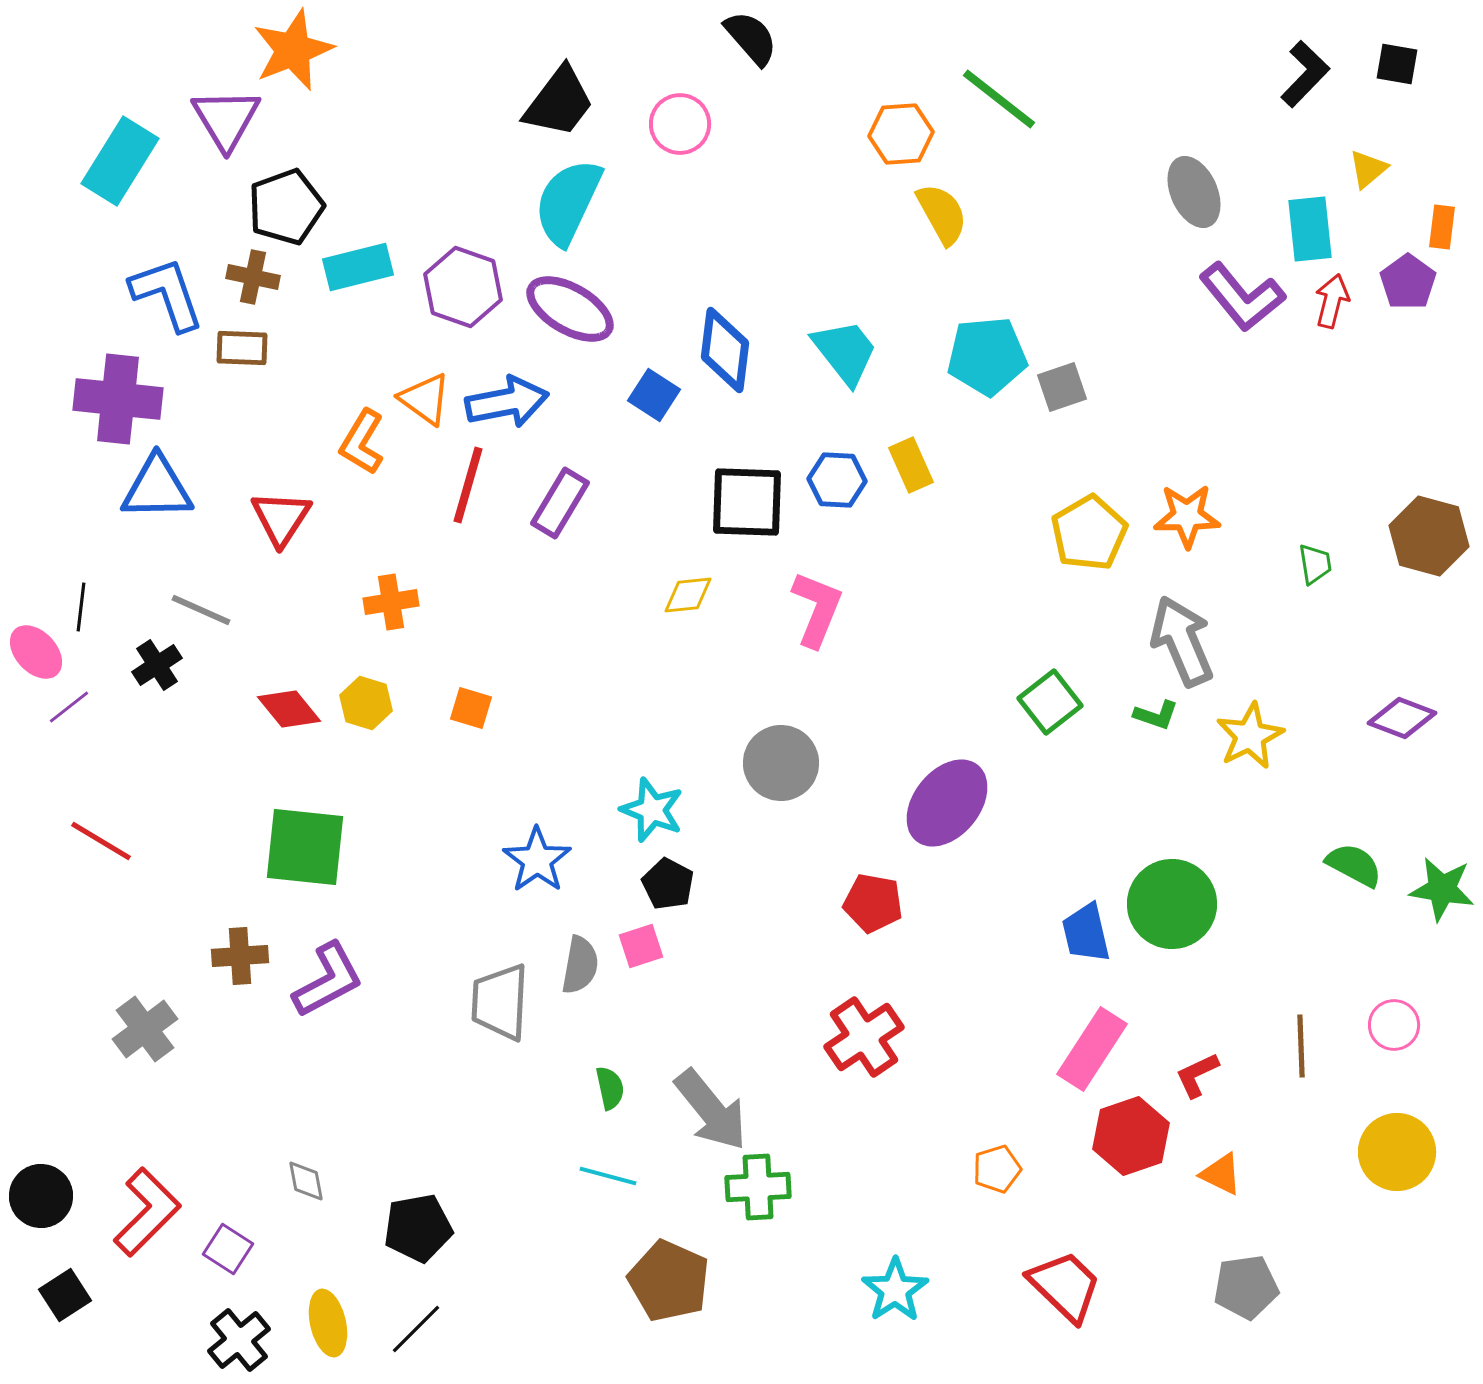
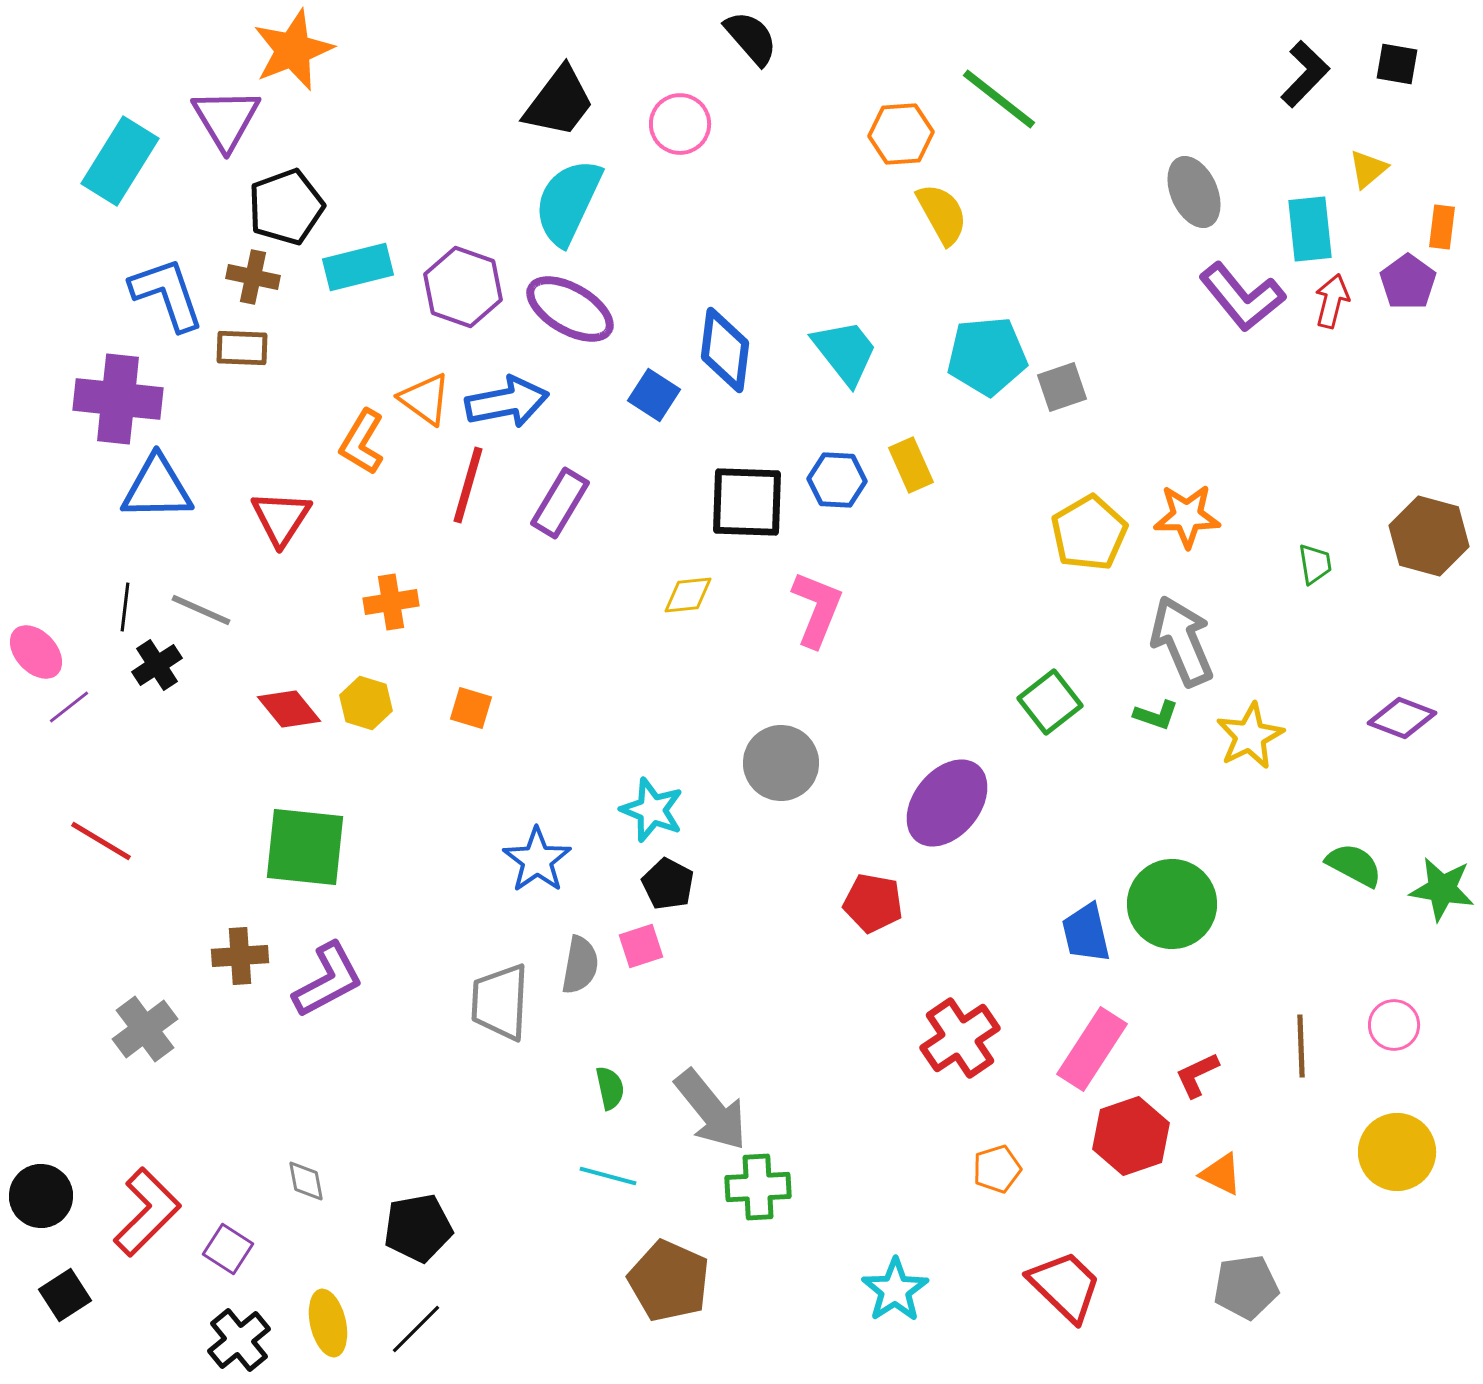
black line at (81, 607): moved 44 px right
red cross at (864, 1037): moved 96 px right, 1 px down
